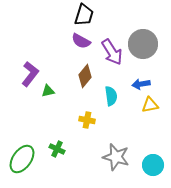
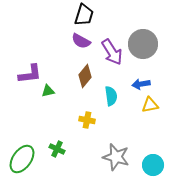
purple L-shape: rotated 45 degrees clockwise
